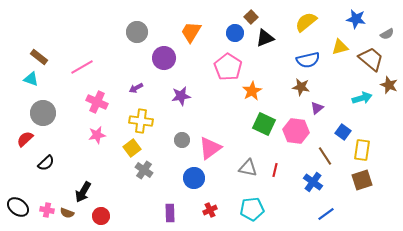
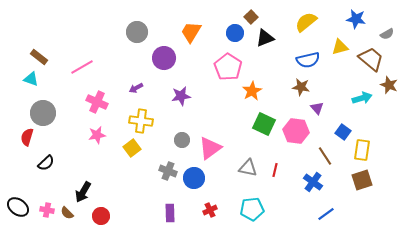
purple triangle at (317, 108): rotated 32 degrees counterclockwise
red semicircle at (25, 139): moved 2 px right, 2 px up; rotated 30 degrees counterclockwise
gray cross at (144, 170): moved 24 px right, 1 px down; rotated 12 degrees counterclockwise
brown semicircle at (67, 213): rotated 24 degrees clockwise
